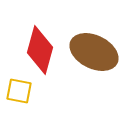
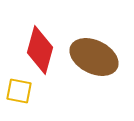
brown ellipse: moved 5 px down
